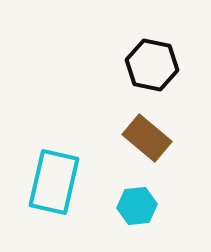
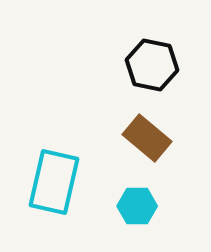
cyan hexagon: rotated 6 degrees clockwise
